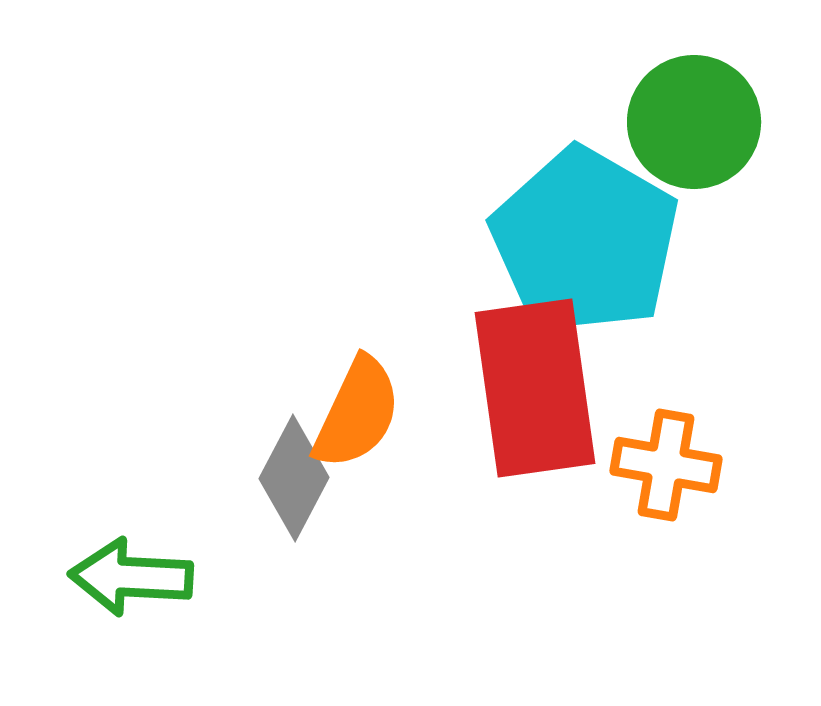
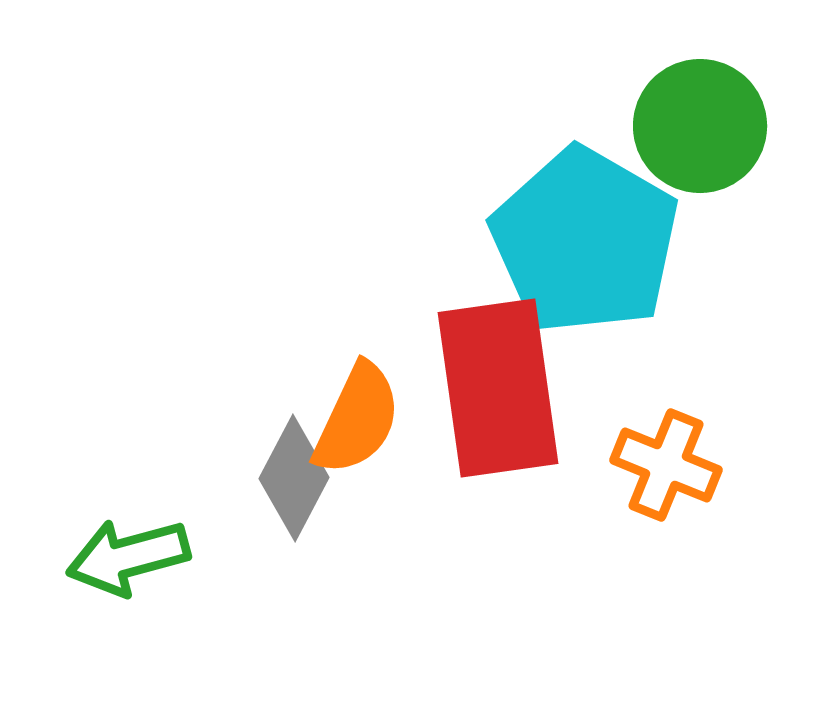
green circle: moved 6 px right, 4 px down
red rectangle: moved 37 px left
orange semicircle: moved 6 px down
orange cross: rotated 12 degrees clockwise
green arrow: moved 3 px left, 20 px up; rotated 18 degrees counterclockwise
